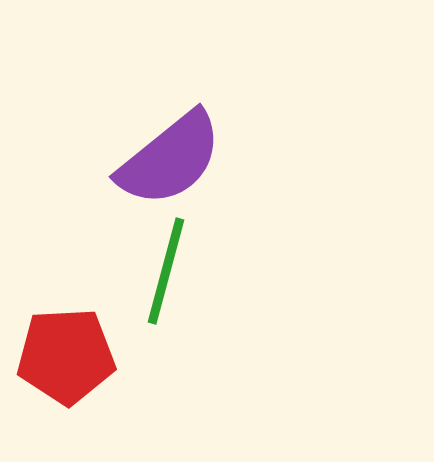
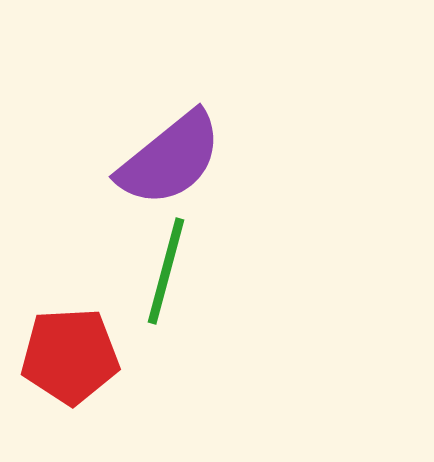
red pentagon: moved 4 px right
